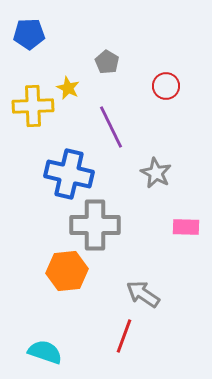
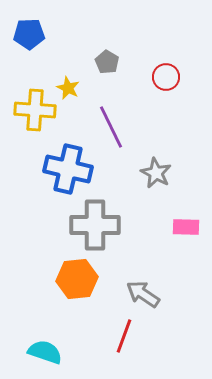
red circle: moved 9 px up
yellow cross: moved 2 px right, 4 px down; rotated 6 degrees clockwise
blue cross: moved 1 px left, 5 px up
orange hexagon: moved 10 px right, 8 px down
